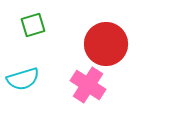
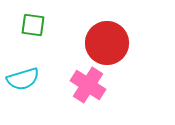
green square: rotated 25 degrees clockwise
red circle: moved 1 px right, 1 px up
